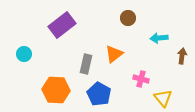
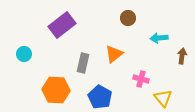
gray rectangle: moved 3 px left, 1 px up
blue pentagon: moved 1 px right, 3 px down
